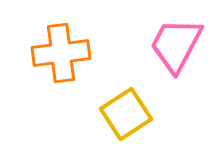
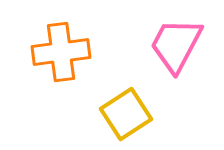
orange cross: moved 1 px up
